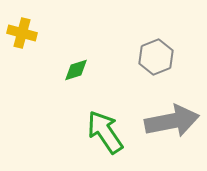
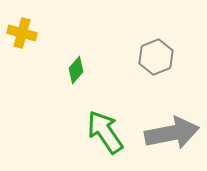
green diamond: rotated 32 degrees counterclockwise
gray arrow: moved 12 px down
